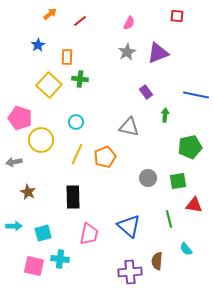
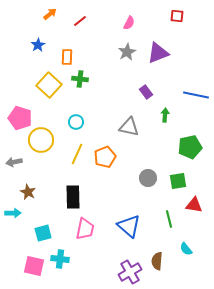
cyan arrow: moved 1 px left, 13 px up
pink trapezoid: moved 4 px left, 5 px up
purple cross: rotated 25 degrees counterclockwise
